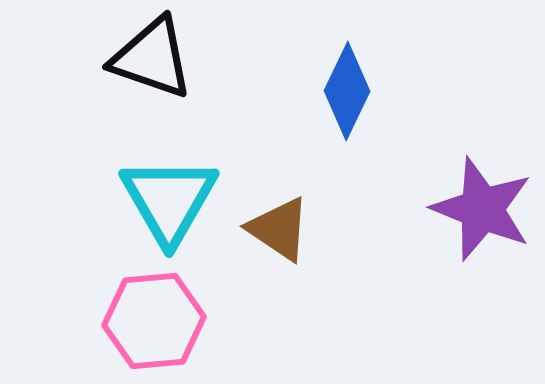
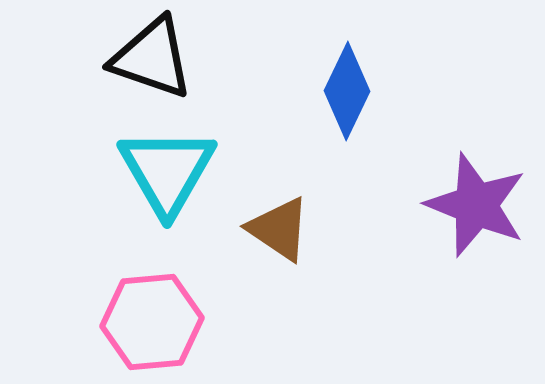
cyan triangle: moved 2 px left, 29 px up
purple star: moved 6 px left, 4 px up
pink hexagon: moved 2 px left, 1 px down
